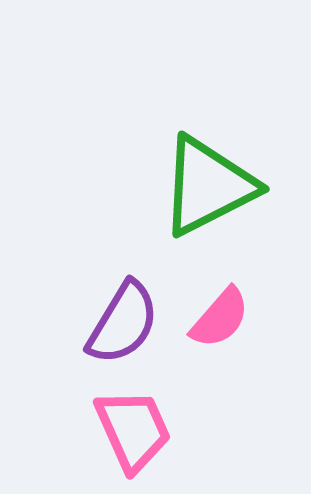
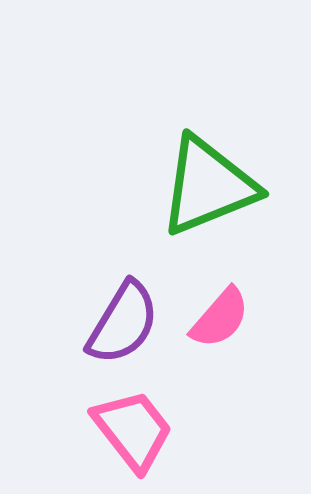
green triangle: rotated 5 degrees clockwise
pink trapezoid: rotated 14 degrees counterclockwise
